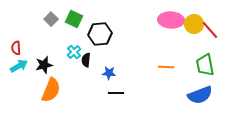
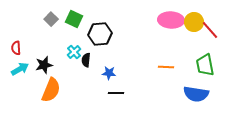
yellow circle: moved 2 px up
cyan arrow: moved 1 px right, 3 px down
blue semicircle: moved 4 px left, 1 px up; rotated 30 degrees clockwise
